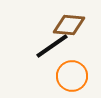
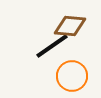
brown diamond: moved 1 px right, 1 px down
